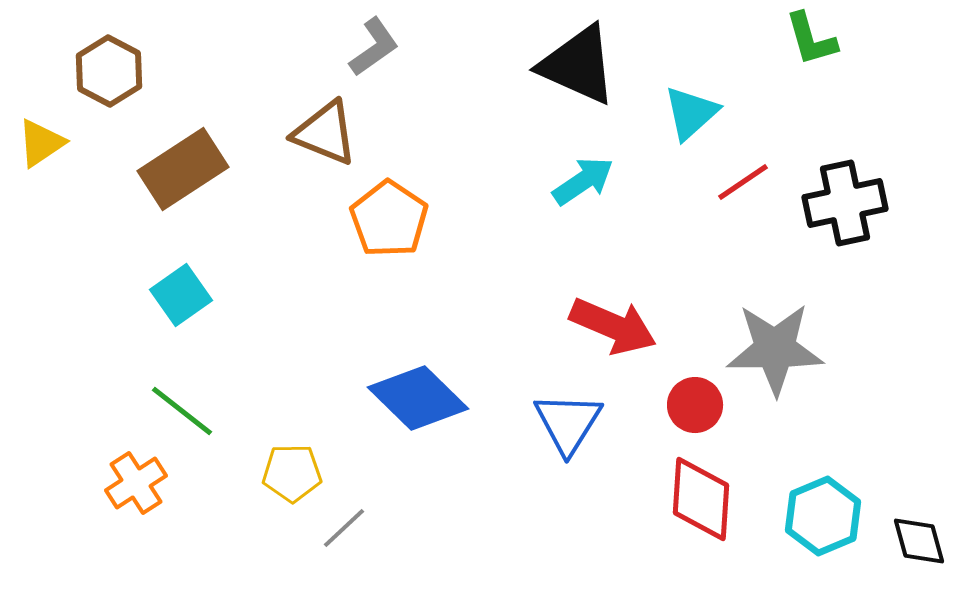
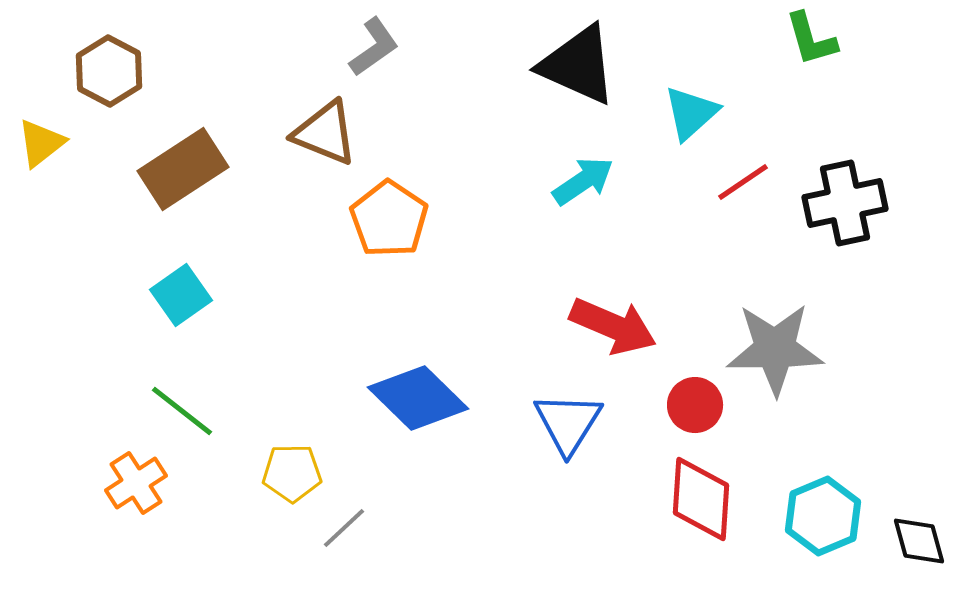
yellow triangle: rotated 4 degrees counterclockwise
